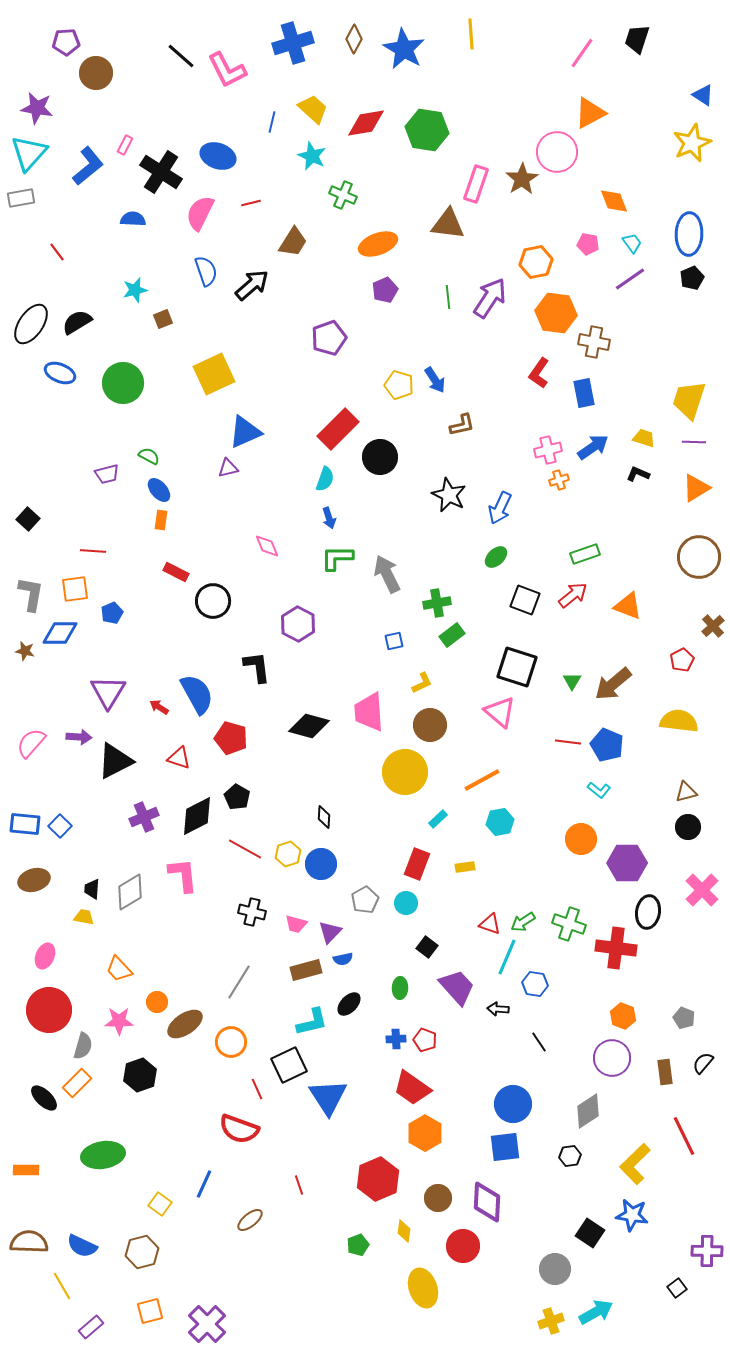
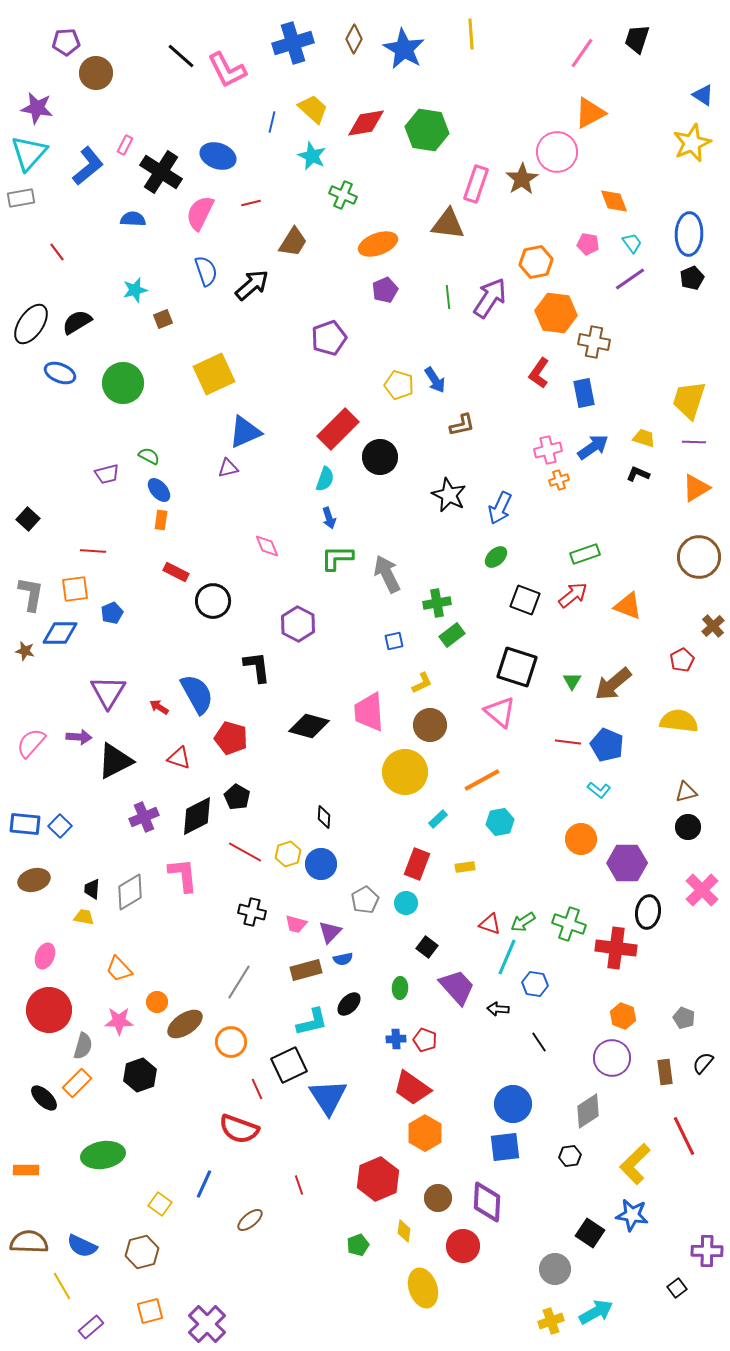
red line at (245, 849): moved 3 px down
